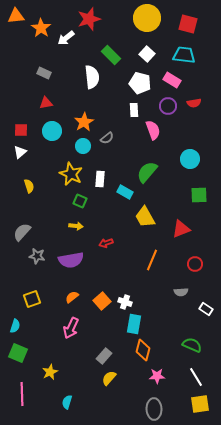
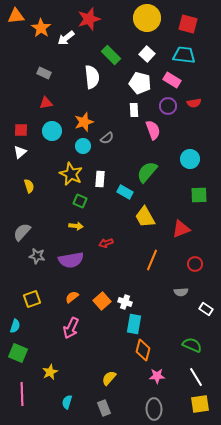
orange star at (84, 122): rotated 12 degrees clockwise
gray rectangle at (104, 356): moved 52 px down; rotated 63 degrees counterclockwise
